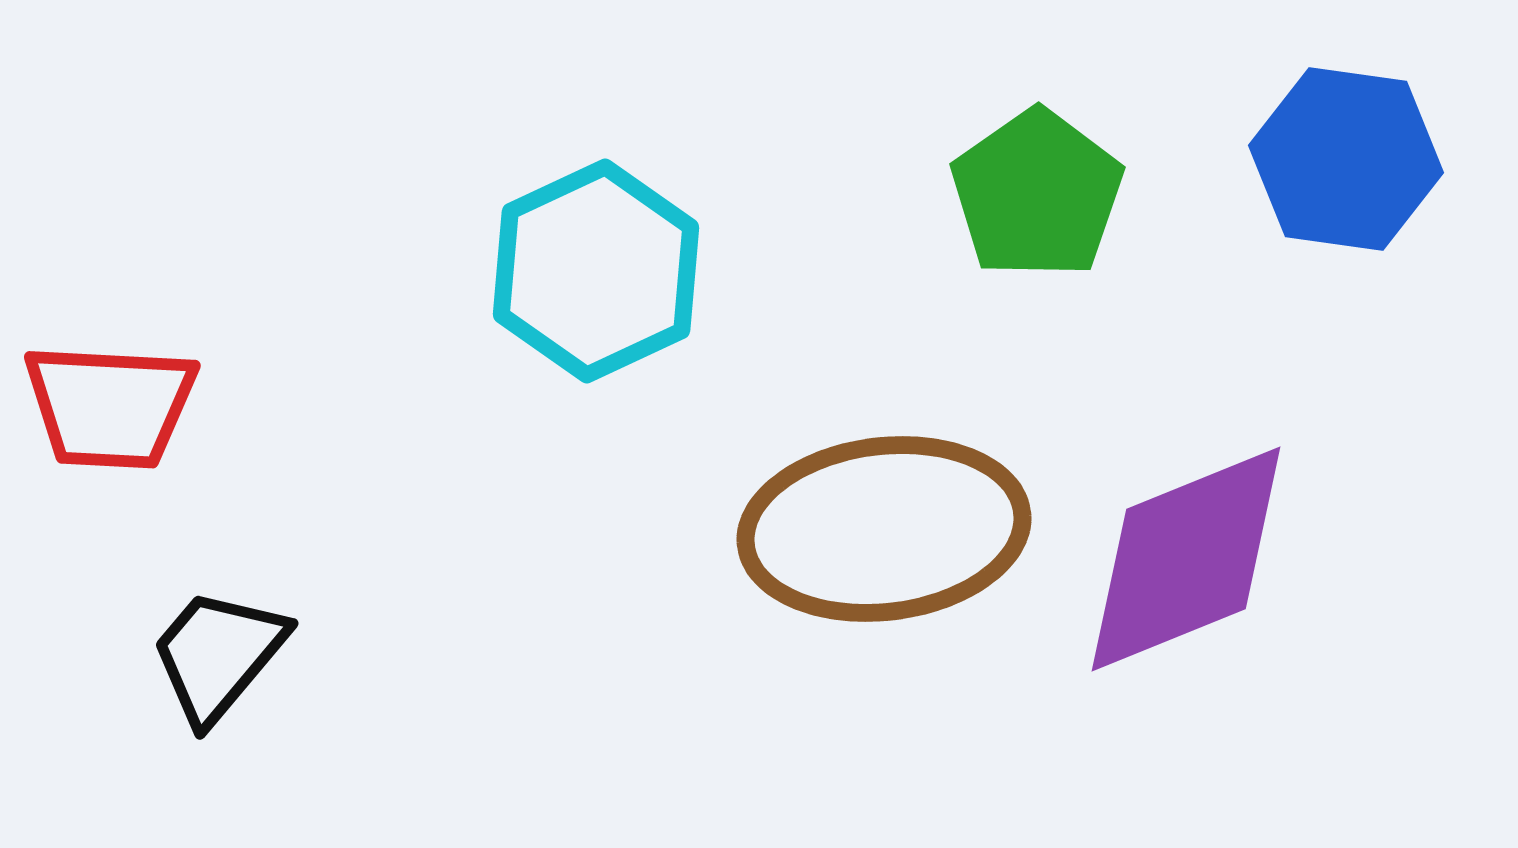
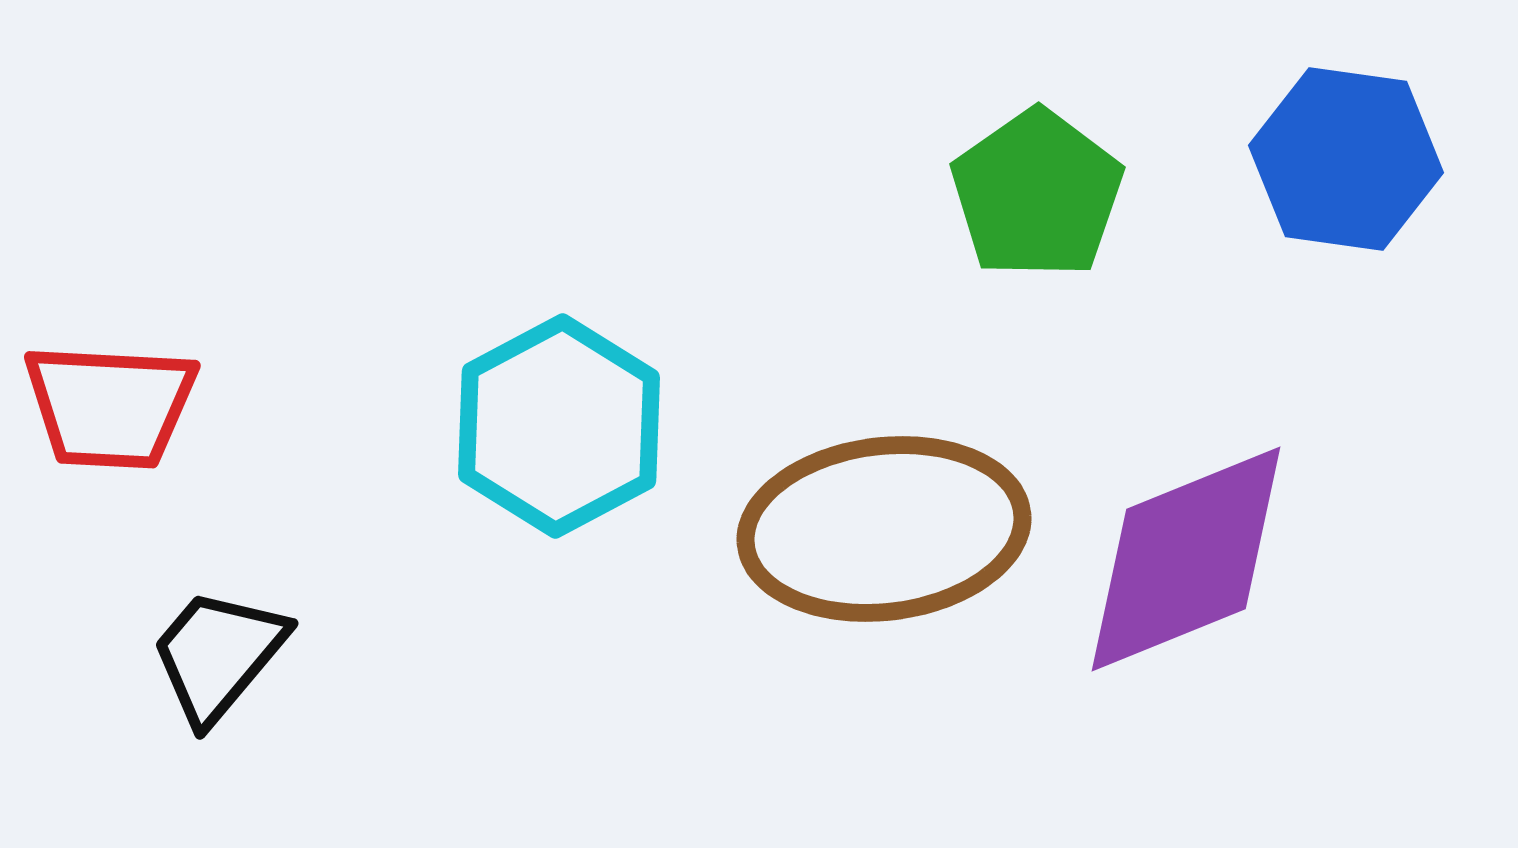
cyan hexagon: moved 37 px left, 155 px down; rotated 3 degrees counterclockwise
